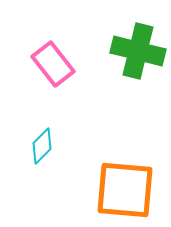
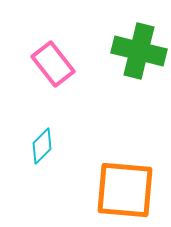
green cross: moved 1 px right
